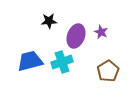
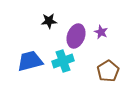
cyan cross: moved 1 px right, 1 px up
